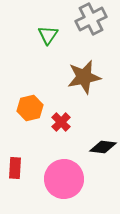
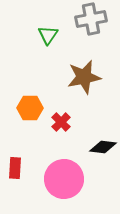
gray cross: rotated 16 degrees clockwise
orange hexagon: rotated 15 degrees clockwise
